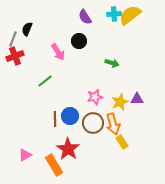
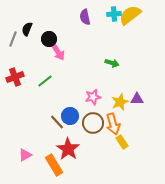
purple semicircle: rotated 21 degrees clockwise
black circle: moved 30 px left, 2 px up
red cross: moved 21 px down
pink star: moved 2 px left
brown line: moved 2 px right, 3 px down; rotated 42 degrees counterclockwise
